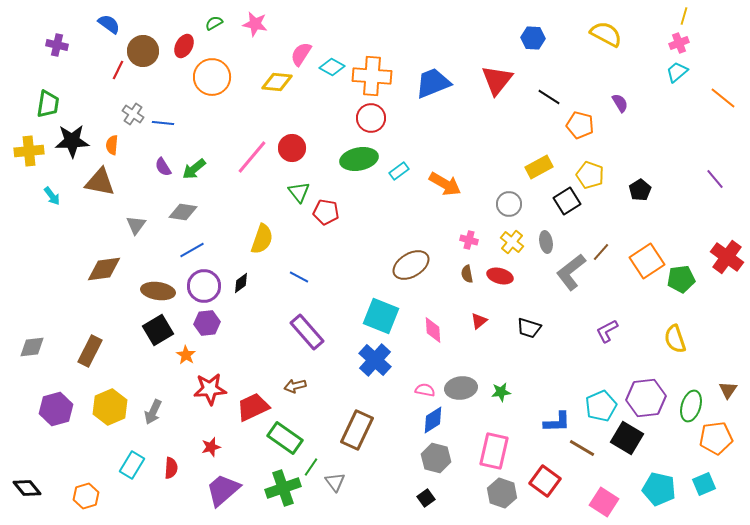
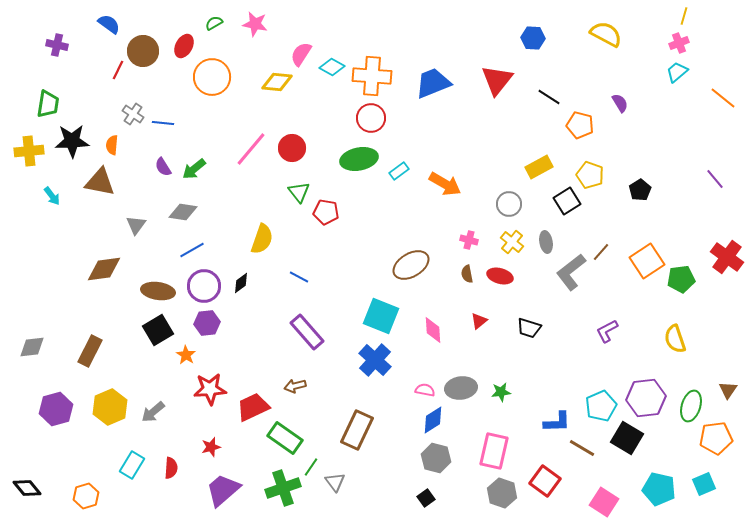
pink line at (252, 157): moved 1 px left, 8 px up
gray arrow at (153, 412): rotated 25 degrees clockwise
